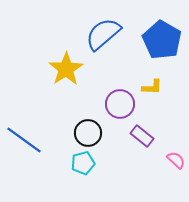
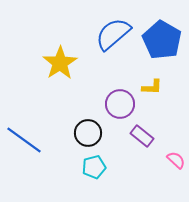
blue semicircle: moved 10 px right
yellow star: moved 6 px left, 6 px up
cyan pentagon: moved 11 px right, 4 px down
